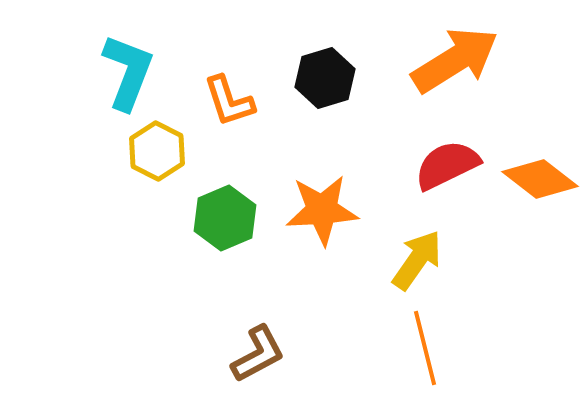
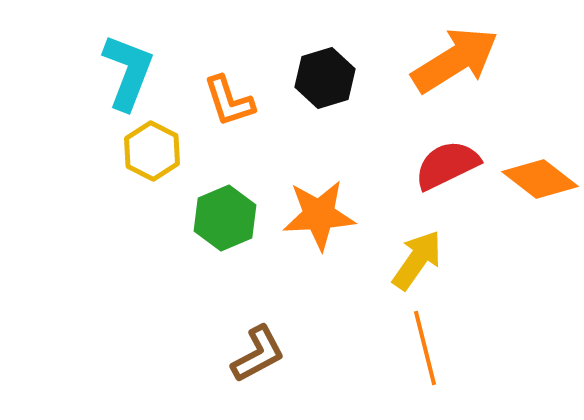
yellow hexagon: moved 5 px left
orange star: moved 3 px left, 5 px down
